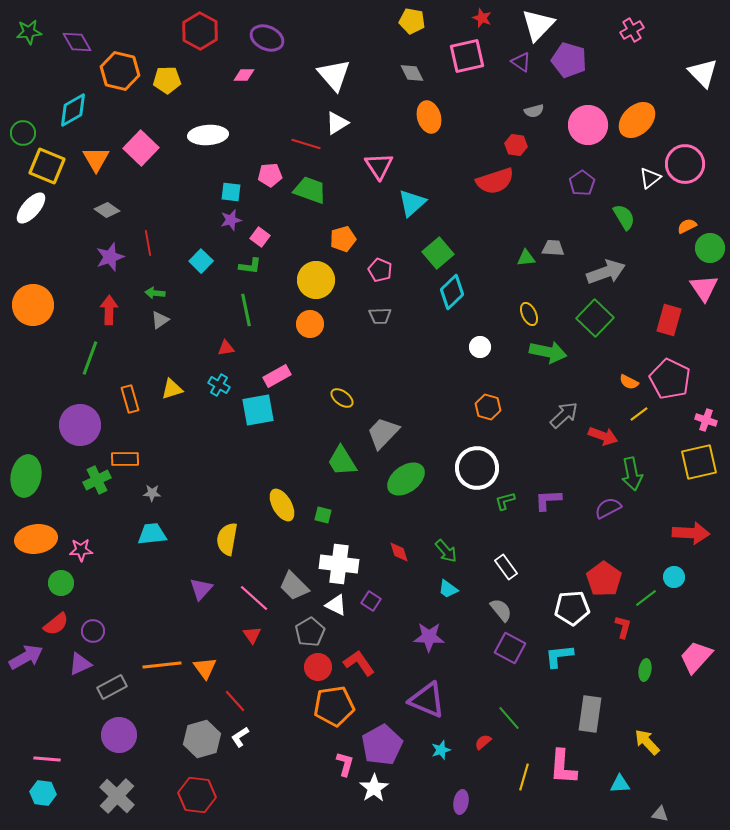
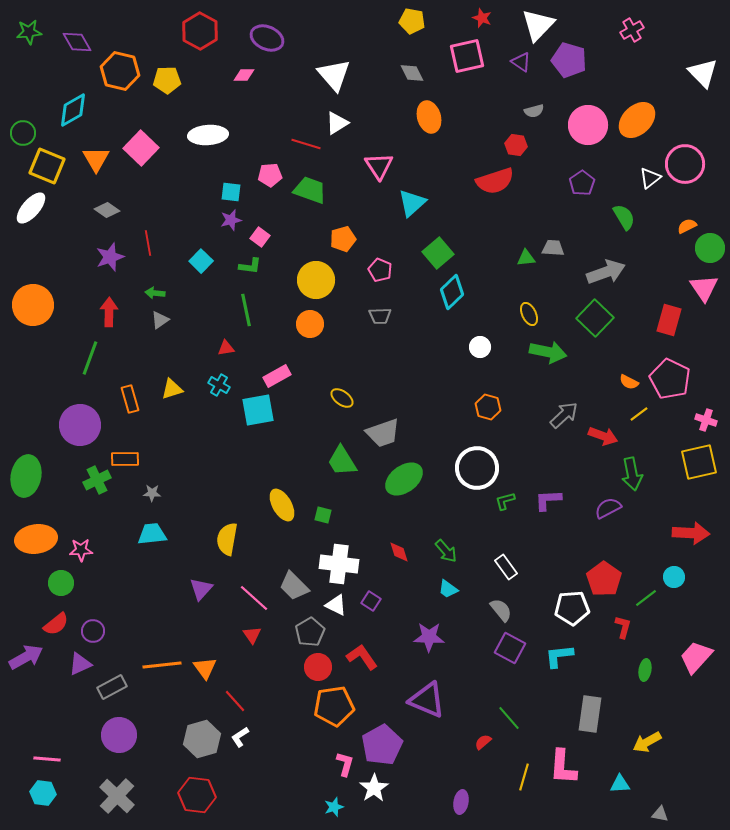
red arrow at (109, 310): moved 2 px down
gray trapezoid at (383, 433): rotated 153 degrees counterclockwise
green ellipse at (406, 479): moved 2 px left
red L-shape at (359, 663): moved 3 px right, 6 px up
yellow arrow at (647, 742): rotated 76 degrees counterclockwise
cyan star at (441, 750): moved 107 px left, 57 px down
